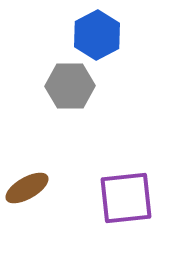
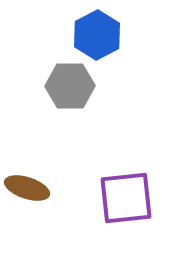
brown ellipse: rotated 48 degrees clockwise
